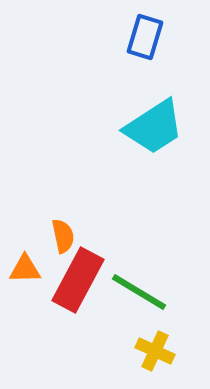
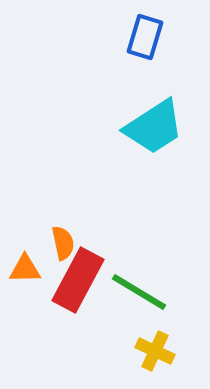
orange semicircle: moved 7 px down
